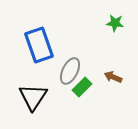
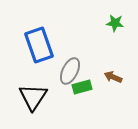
green rectangle: rotated 30 degrees clockwise
